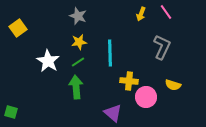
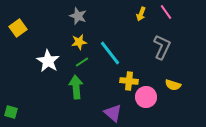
cyan line: rotated 36 degrees counterclockwise
green line: moved 4 px right
